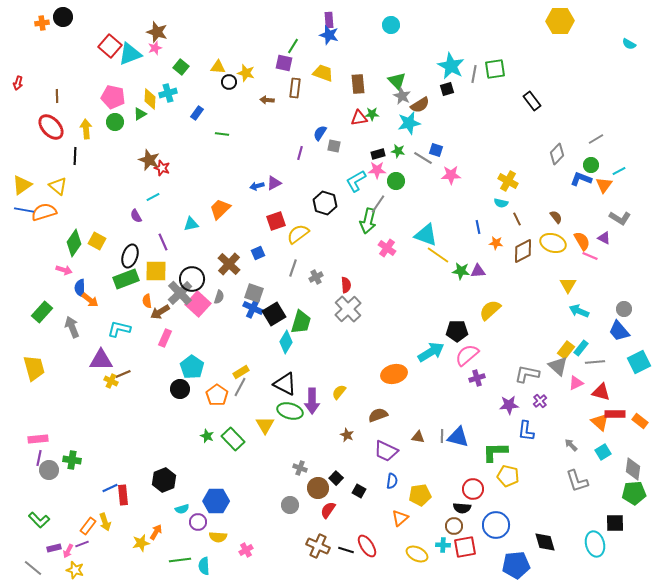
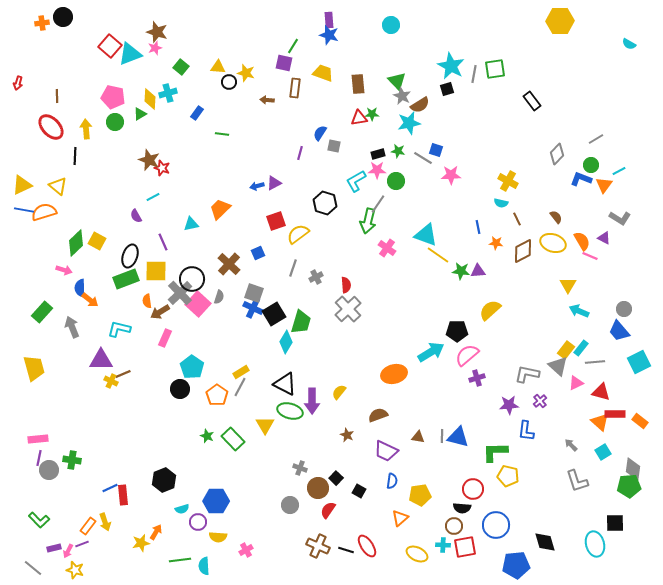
yellow triangle at (22, 185): rotated 10 degrees clockwise
green diamond at (74, 243): moved 2 px right; rotated 12 degrees clockwise
green pentagon at (634, 493): moved 5 px left, 7 px up
